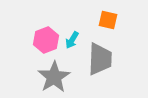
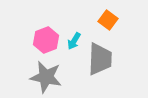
orange square: rotated 24 degrees clockwise
cyan arrow: moved 2 px right, 1 px down
gray star: moved 8 px left; rotated 28 degrees counterclockwise
